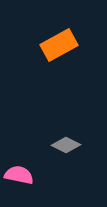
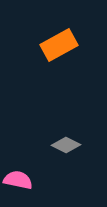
pink semicircle: moved 1 px left, 5 px down
